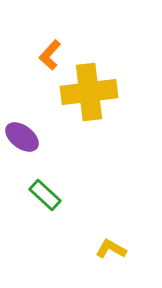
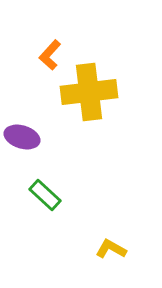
purple ellipse: rotated 20 degrees counterclockwise
